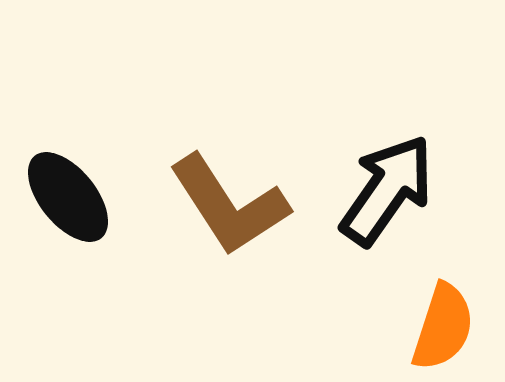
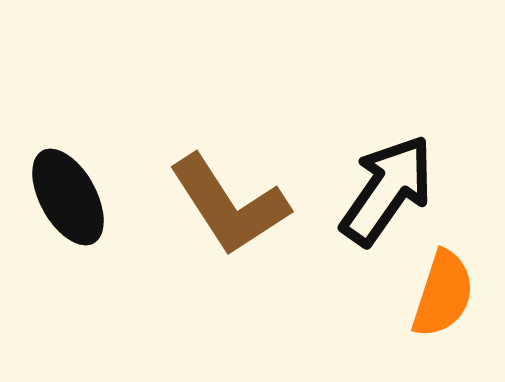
black ellipse: rotated 10 degrees clockwise
orange semicircle: moved 33 px up
